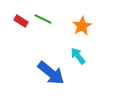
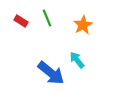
green line: moved 4 px right, 1 px up; rotated 42 degrees clockwise
orange star: moved 1 px right, 1 px up
cyan arrow: moved 1 px left, 4 px down
